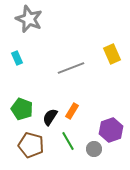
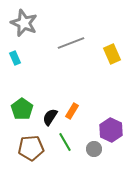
gray star: moved 5 px left, 4 px down
cyan rectangle: moved 2 px left
gray line: moved 25 px up
green pentagon: rotated 15 degrees clockwise
purple hexagon: rotated 15 degrees counterclockwise
green line: moved 3 px left, 1 px down
brown pentagon: moved 3 px down; rotated 20 degrees counterclockwise
